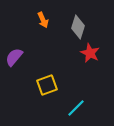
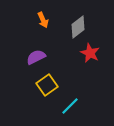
gray diamond: rotated 35 degrees clockwise
purple semicircle: moved 22 px right; rotated 24 degrees clockwise
yellow square: rotated 15 degrees counterclockwise
cyan line: moved 6 px left, 2 px up
